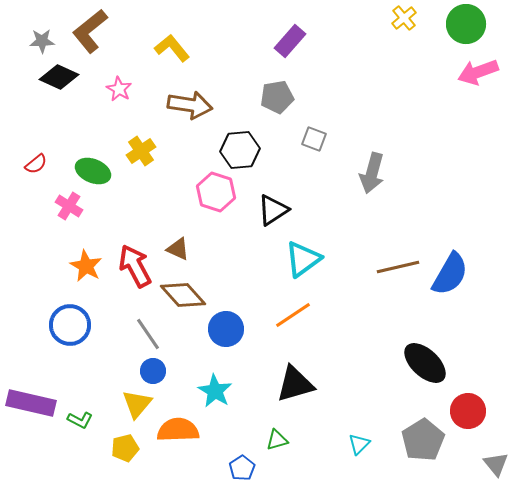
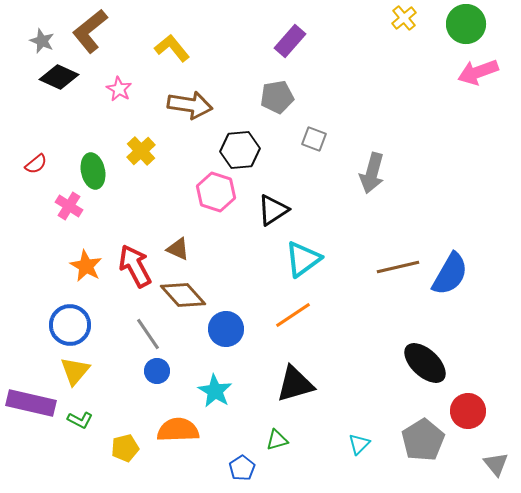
gray star at (42, 41): rotated 25 degrees clockwise
yellow cross at (141, 151): rotated 8 degrees counterclockwise
green ellipse at (93, 171): rotated 56 degrees clockwise
blue circle at (153, 371): moved 4 px right
yellow triangle at (137, 404): moved 62 px left, 33 px up
